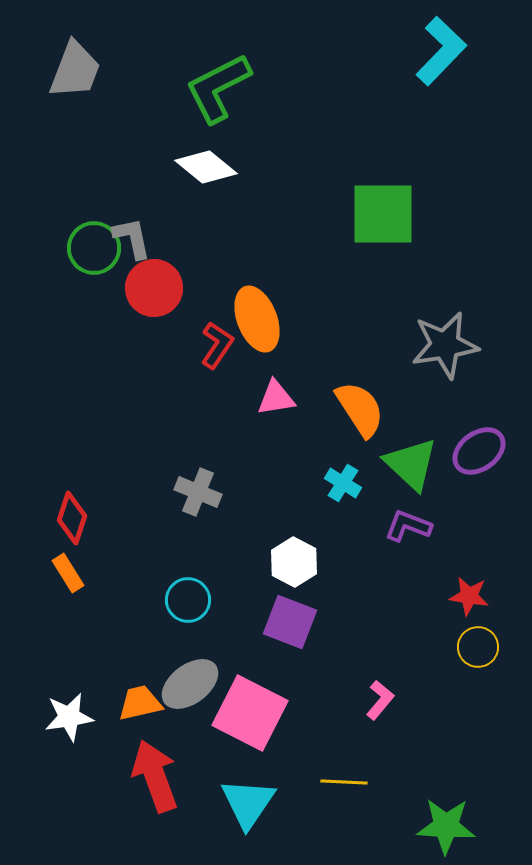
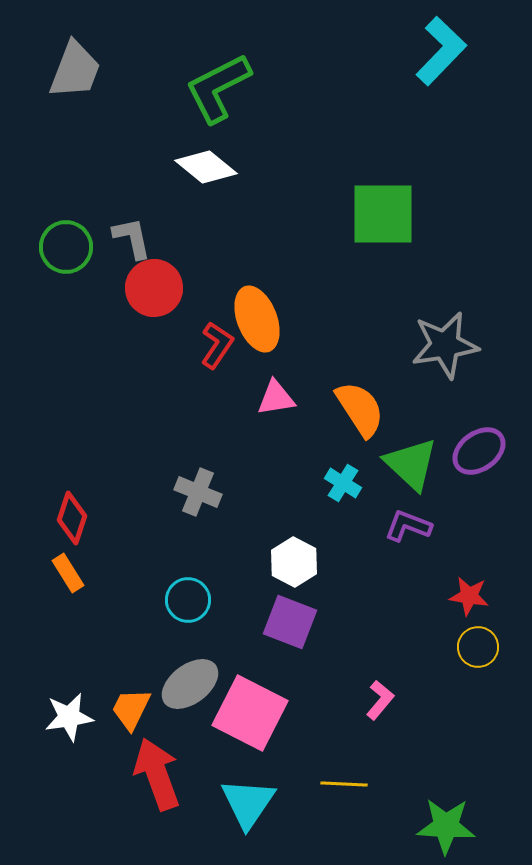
green circle: moved 28 px left, 1 px up
orange trapezoid: moved 9 px left, 6 px down; rotated 51 degrees counterclockwise
red arrow: moved 2 px right, 2 px up
yellow line: moved 2 px down
